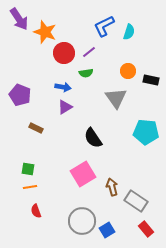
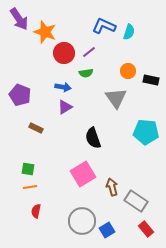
blue L-shape: rotated 50 degrees clockwise
black semicircle: rotated 15 degrees clockwise
red semicircle: rotated 32 degrees clockwise
